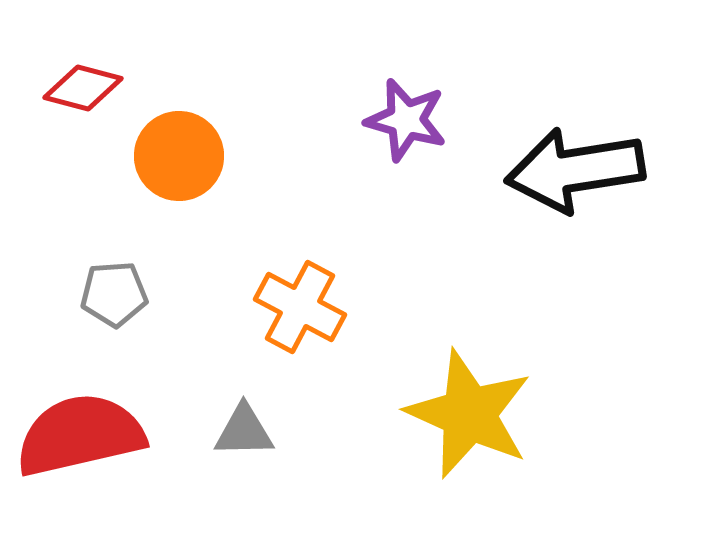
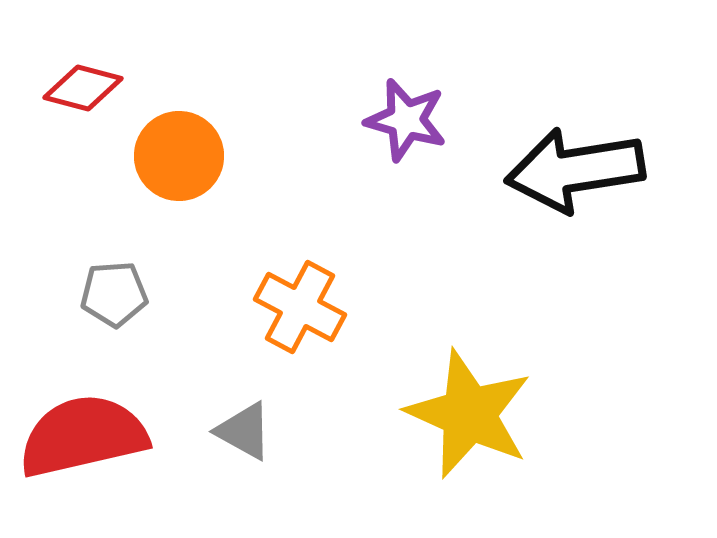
gray triangle: rotated 30 degrees clockwise
red semicircle: moved 3 px right, 1 px down
